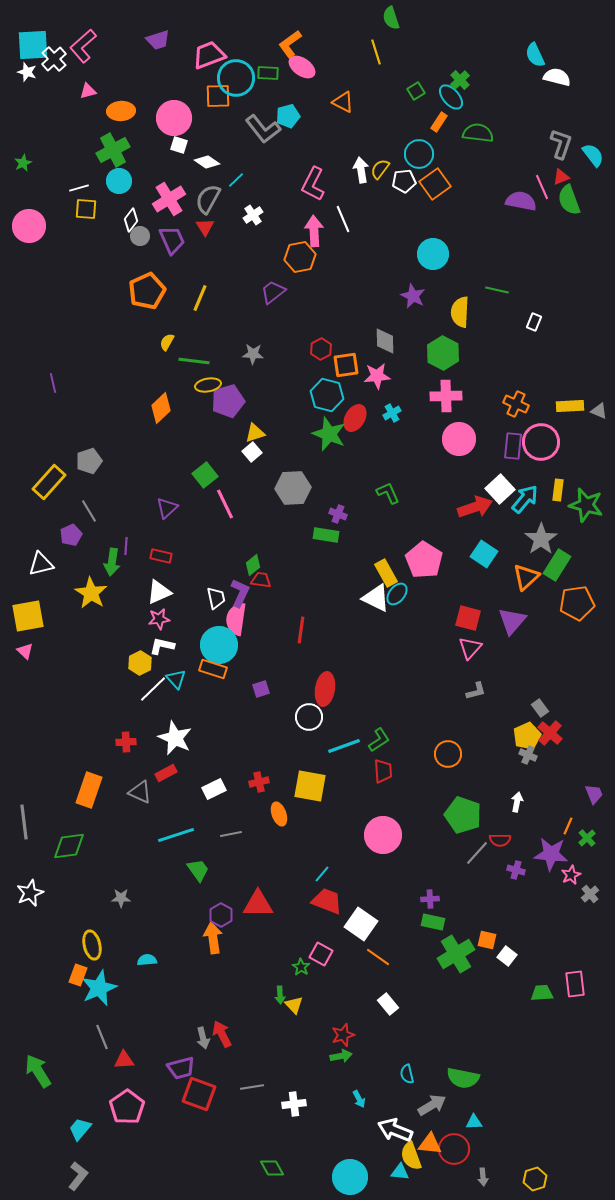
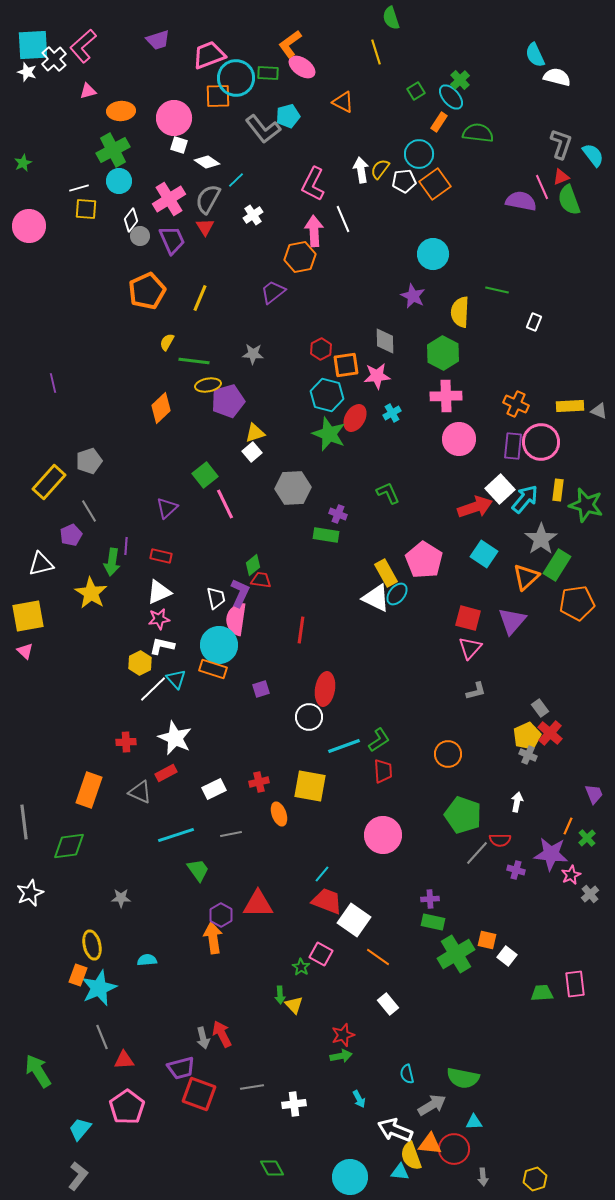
white square at (361, 924): moved 7 px left, 4 px up
